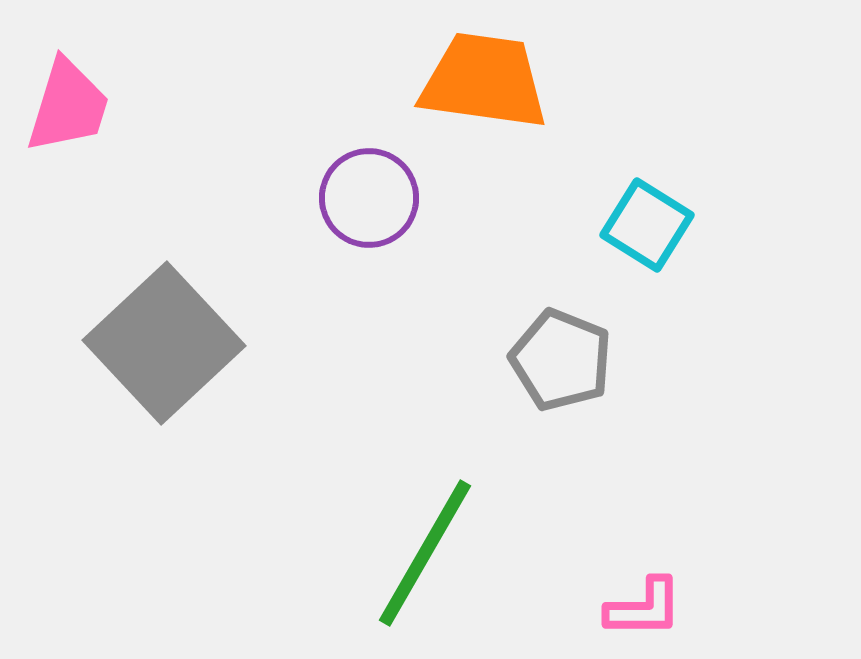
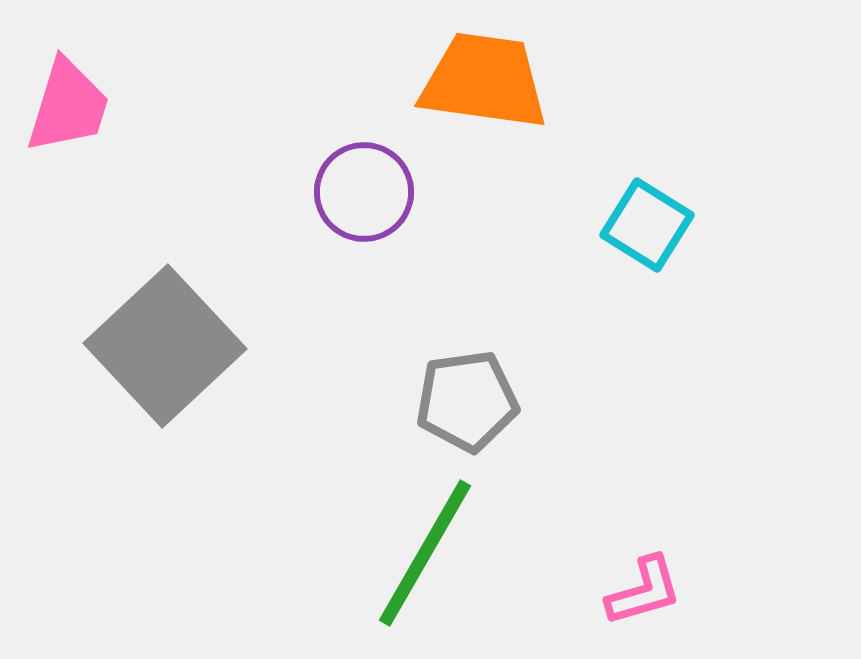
purple circle: moved 5 px left, 6 px up
gray square: moved 1 px right, 3 px down
gray pentagon: moved 94 px left, 41 px down; rotated 30 degrees counterclockwise
pink L-shape: moved 17 px up; rotated 16 degrees counterclockwise
